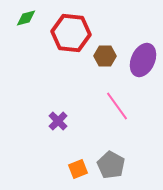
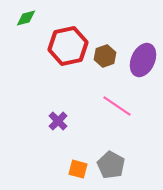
red hexagon: moved 3 px left, 13 px down; rotated 18 degrees counterclockwise
brown hexagon: rotated 20 degrees counterclockwise
pink line: rotated 20 degrees counterclockwise
orange square: rotated 36 degrees clockwise
